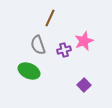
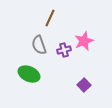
gray semicircle: moved 1 px right
green ellipse: moved 3 px down
